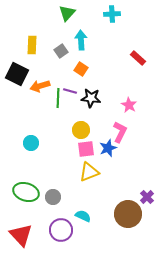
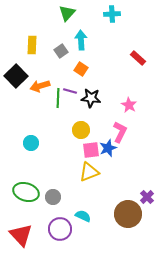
black square: moved 1 px left, 2 px down; rotated 20 degrees clockwise
pink square: moved 5 px right, 1 px down
purple circle: moved 1 px left, 1 px up
